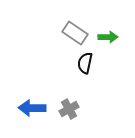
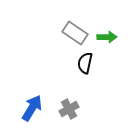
green arrow: moved 1 px left
blue arrow: rotated 120 degrees clockwise
